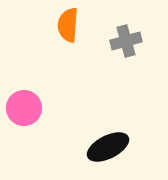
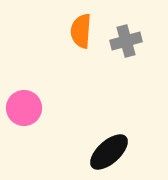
orange semicircle: moved 13 px right, 6 px down
black ellipse: moved 1 px right, 5 px down; rotated 15 degrees counterclockwise
